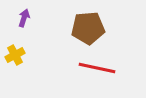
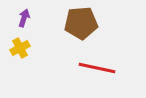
brown pentagon: moved 7 px left, 5 px up
yellow cross: moved 5 px right, 7 px up
